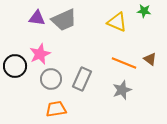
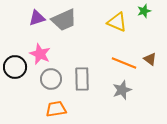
green star: rotated 24 degrees counterclockwise
purple triangle: rotated 24 degrees counterclockwise
pink star: rotated 25 degrees counterclockwise
black circle: moved 1 px down
gray rectangle: rotated 25 degrees counterclockwise
